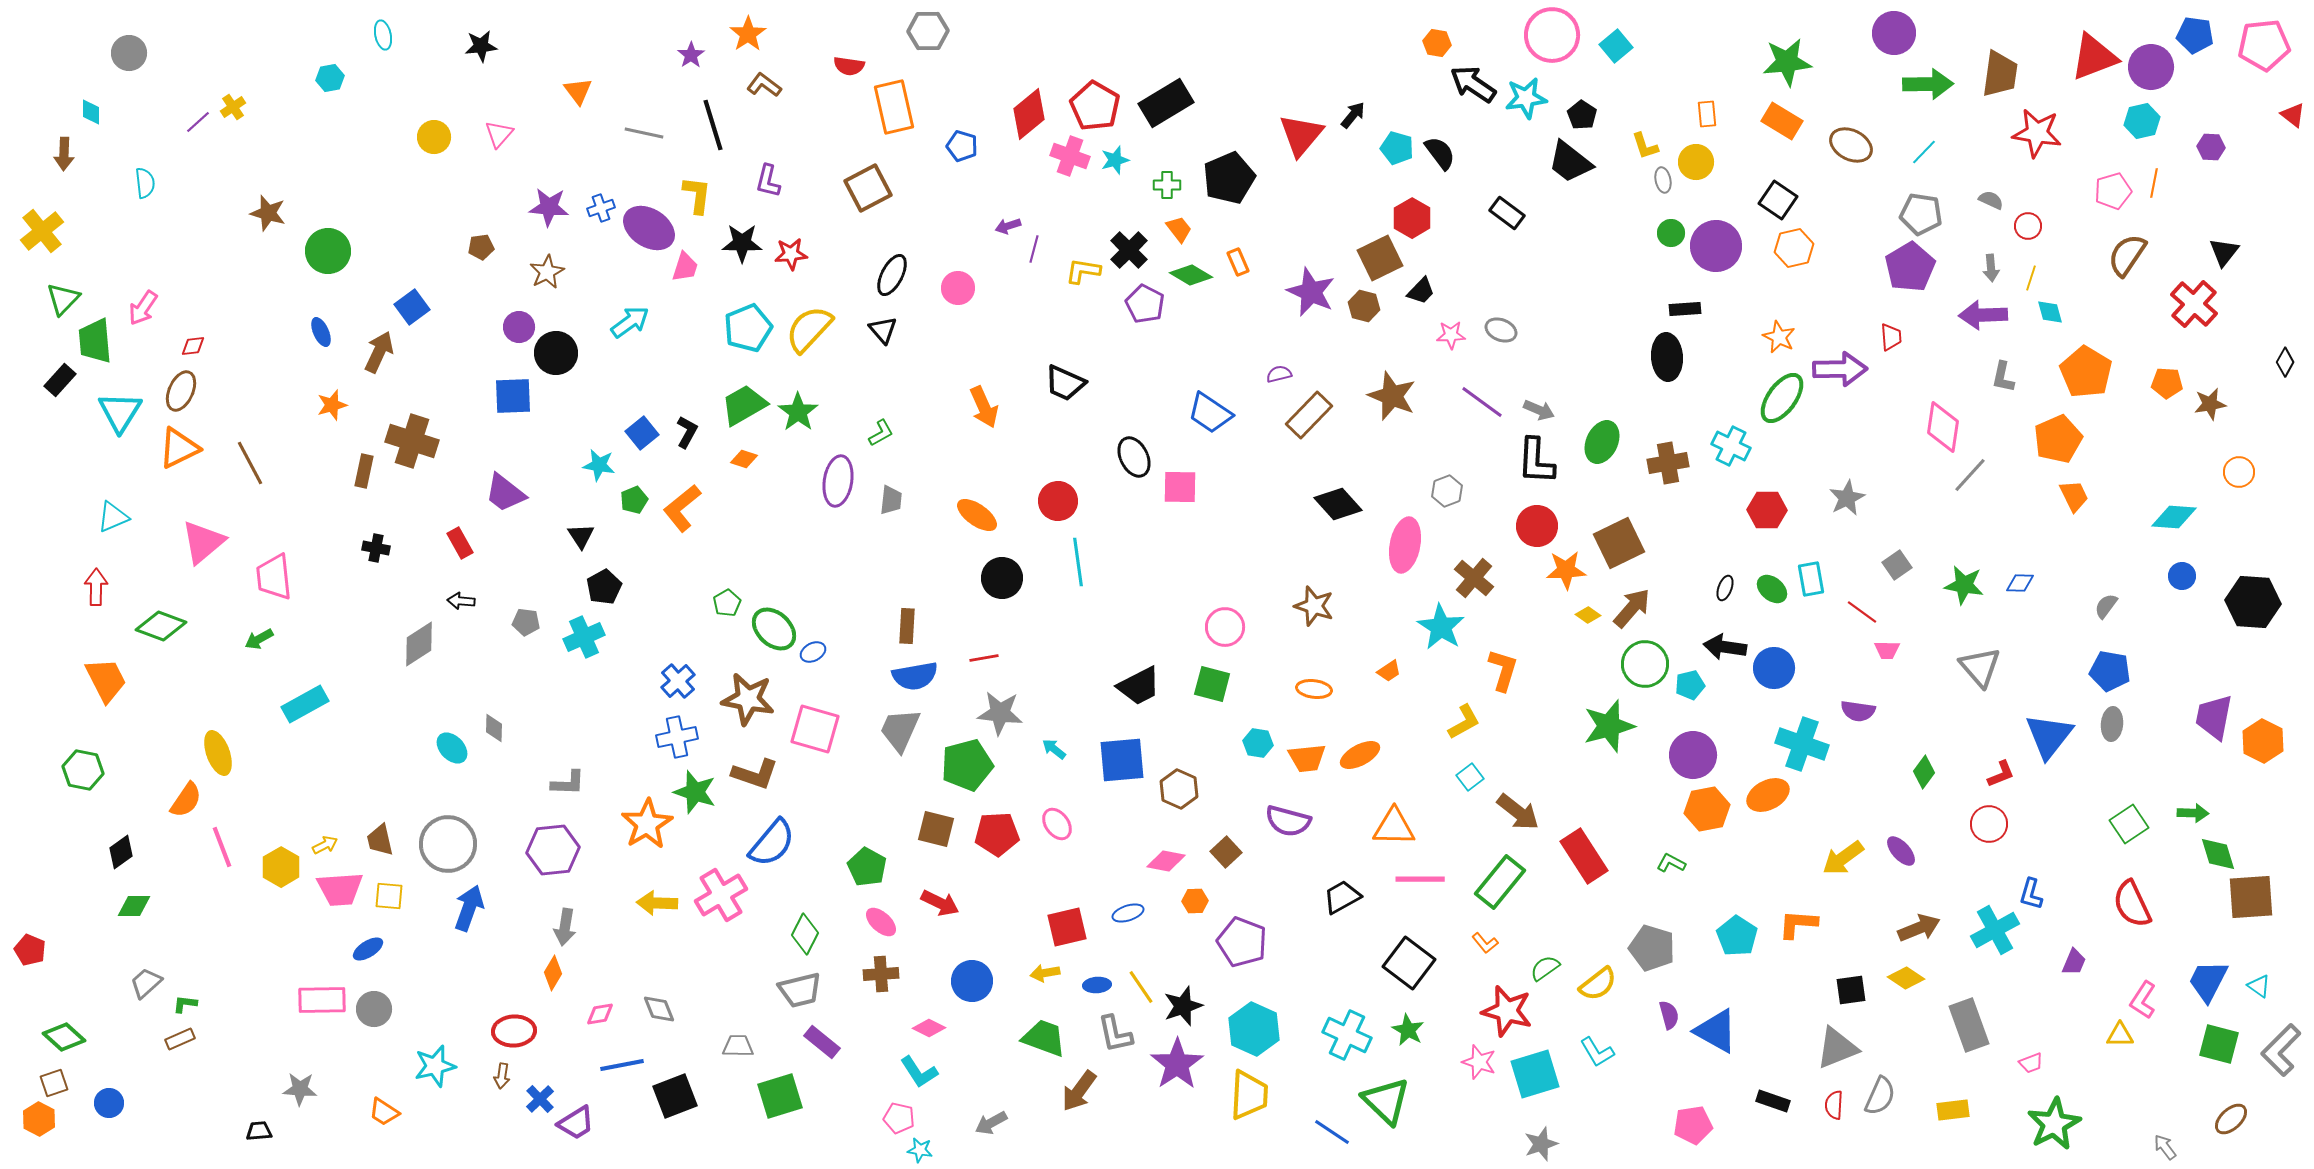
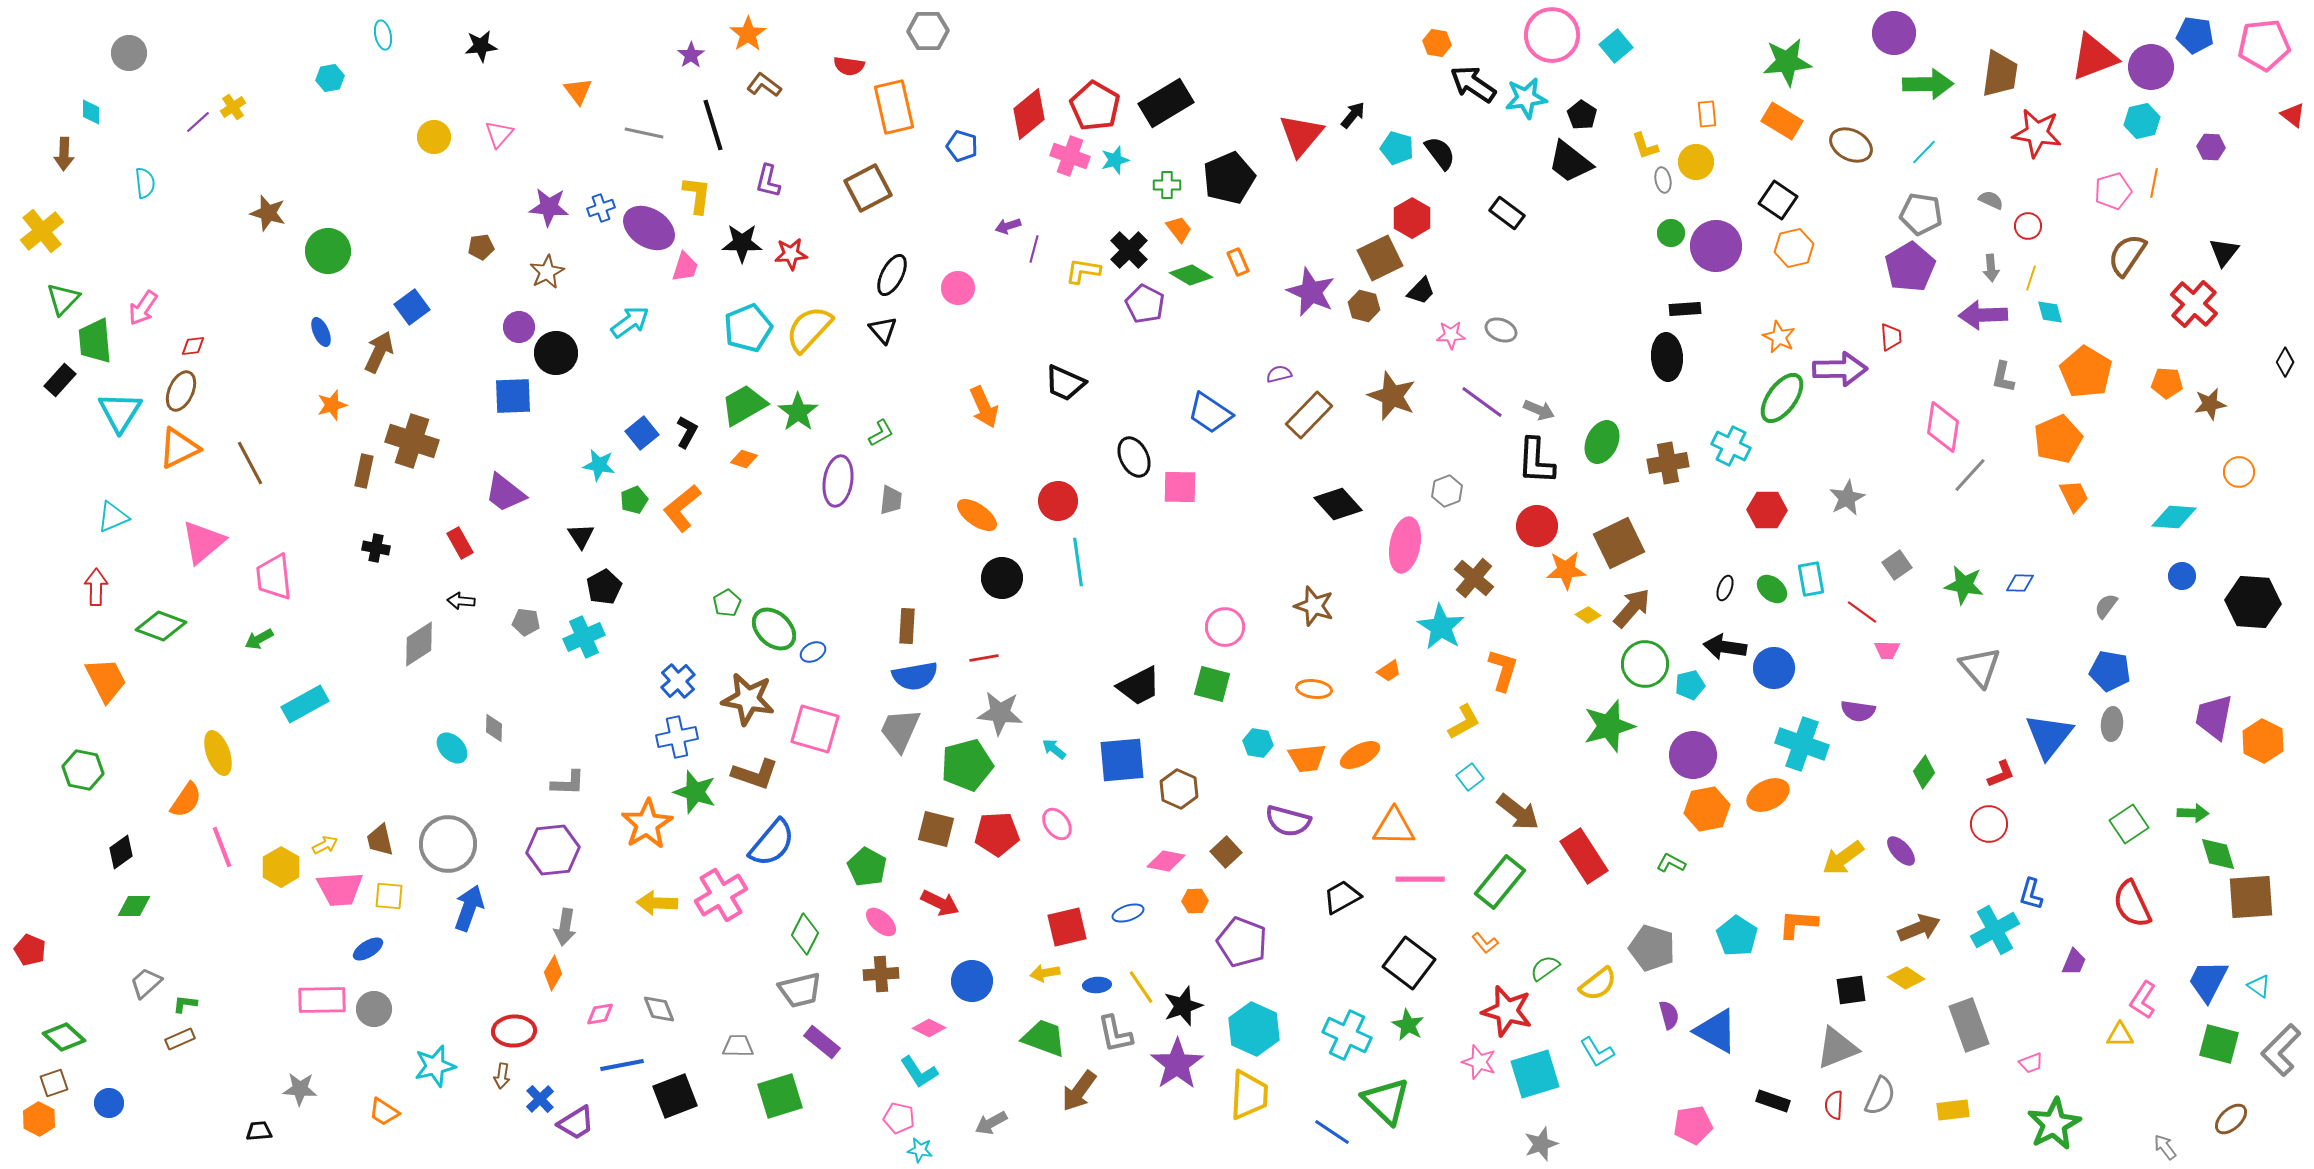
green star at (1408, 1030): moved 5 px up
